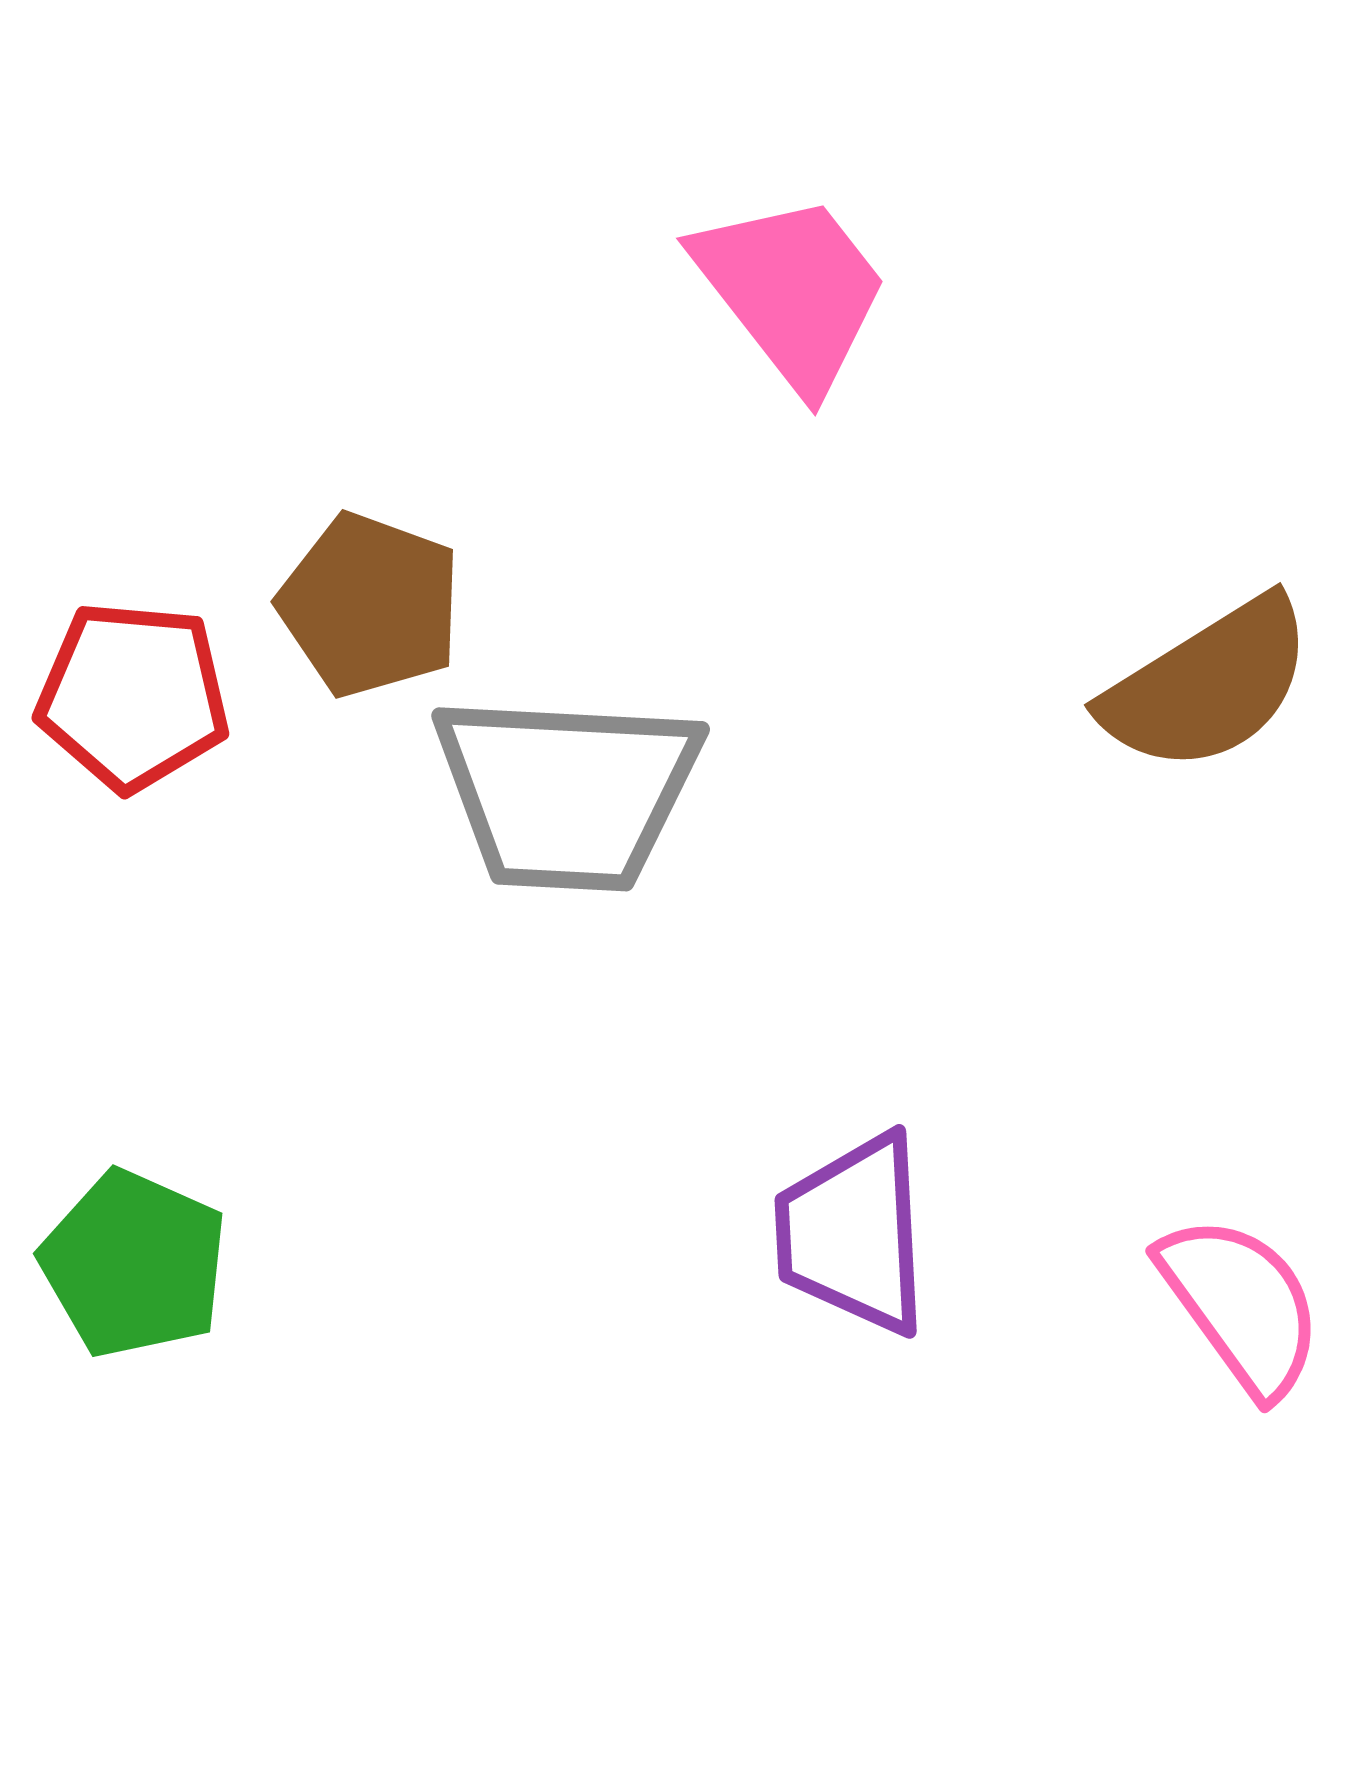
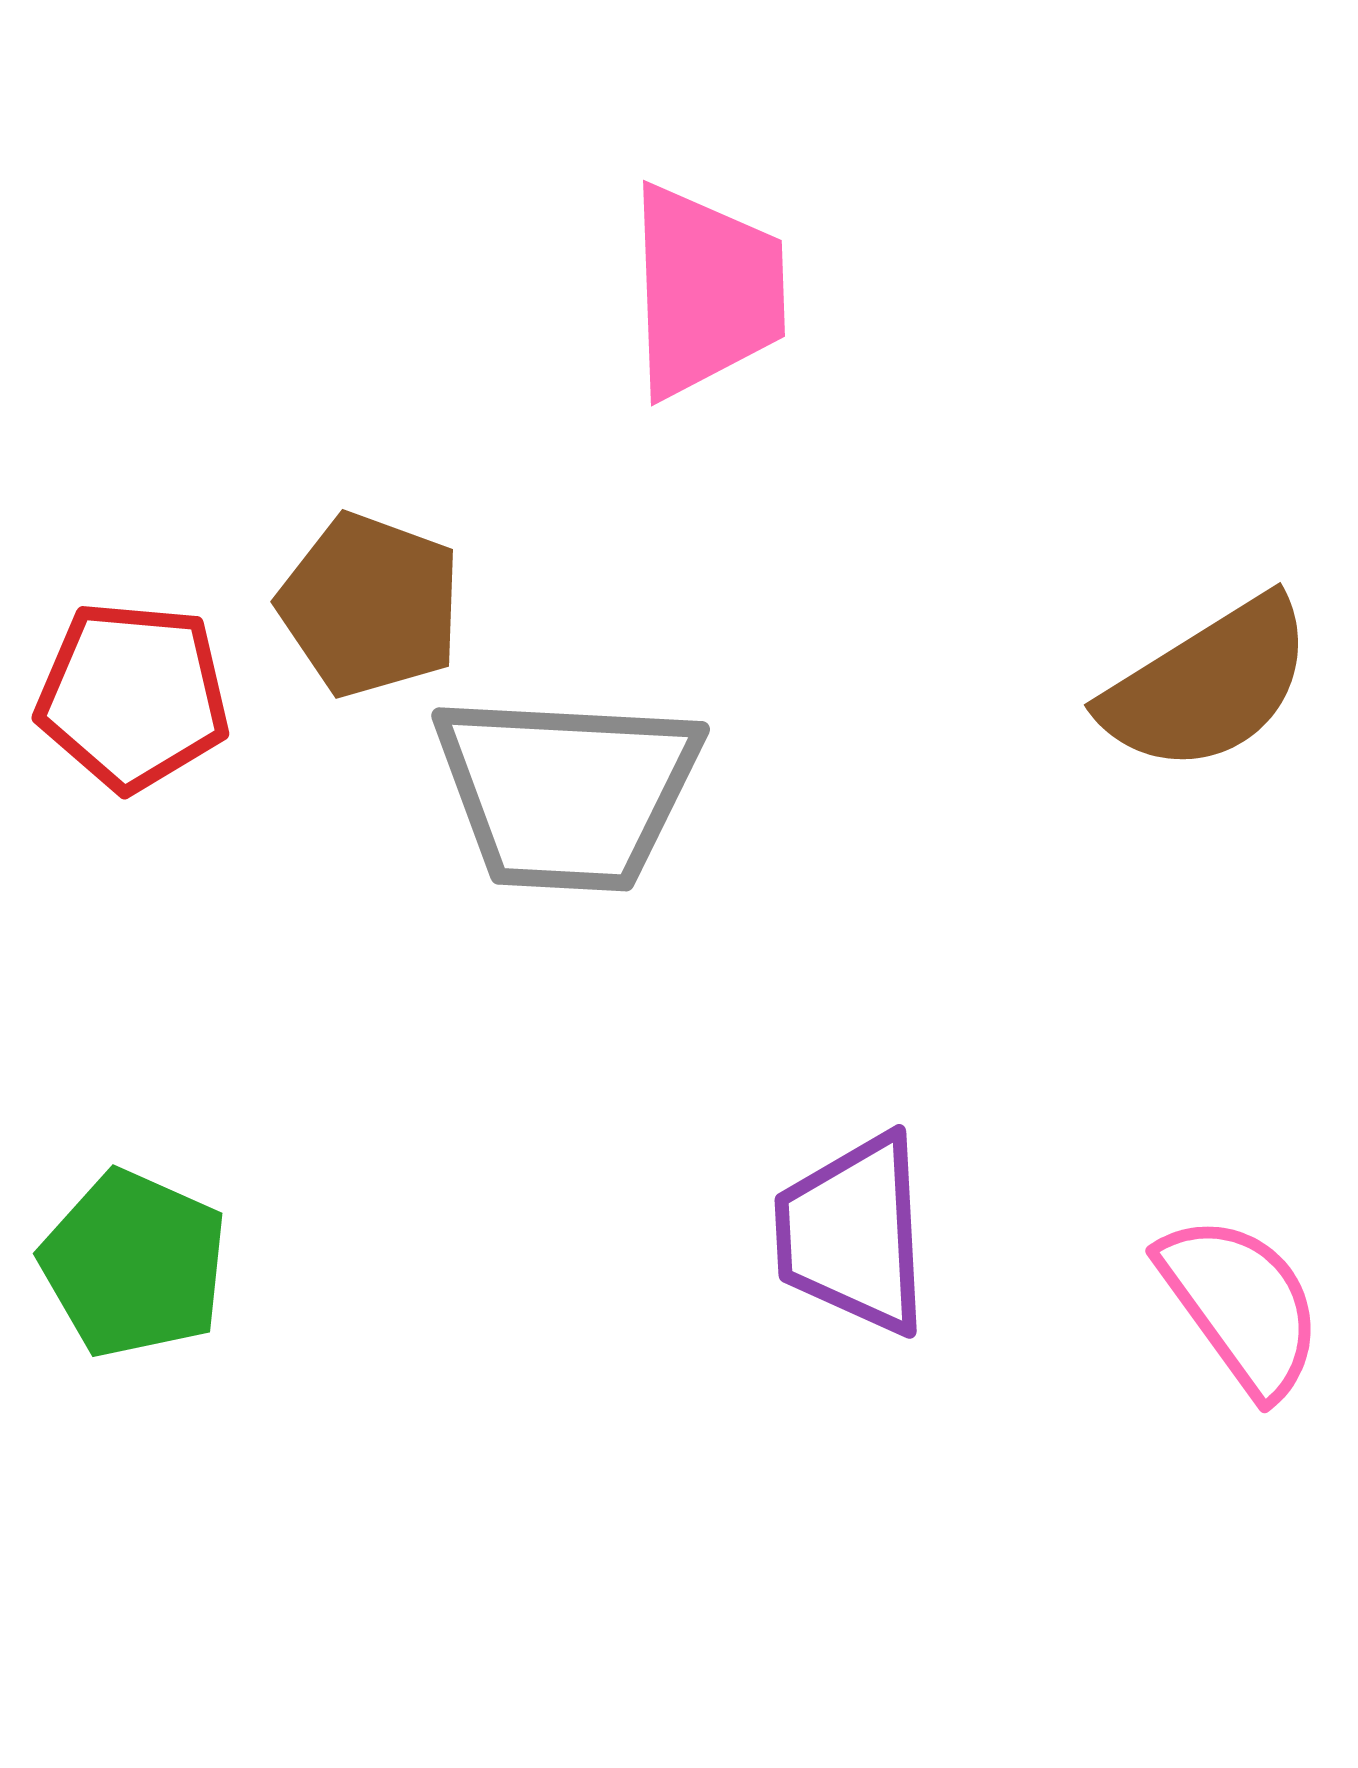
pink trapezoid: moved 86 px left; rotated 36 degrees clockwise
